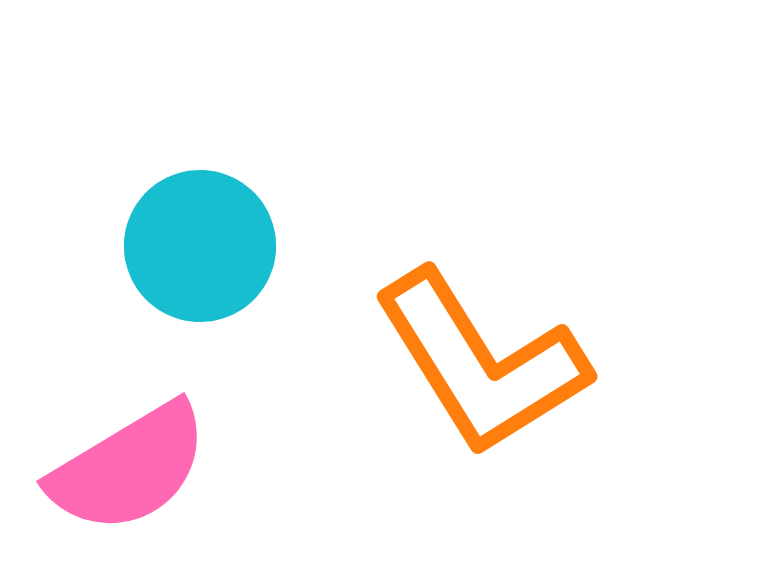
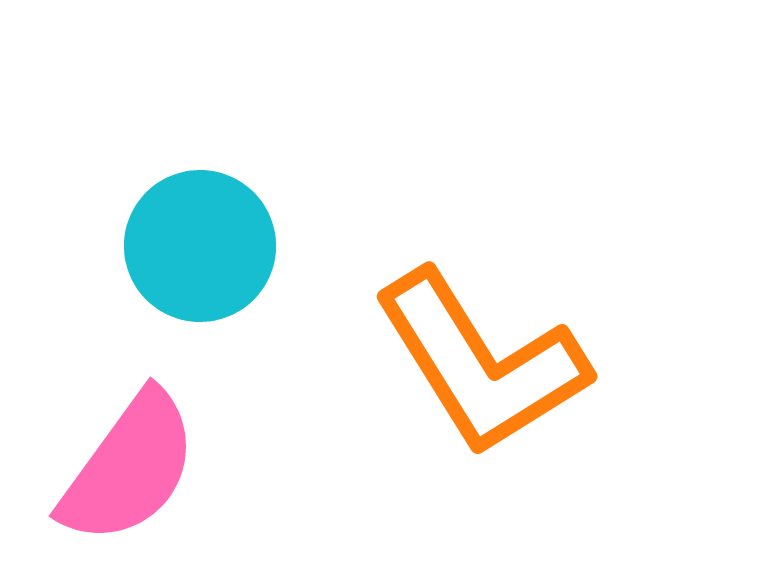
pink semicircle: rotated 23 degrees counterclockwise
